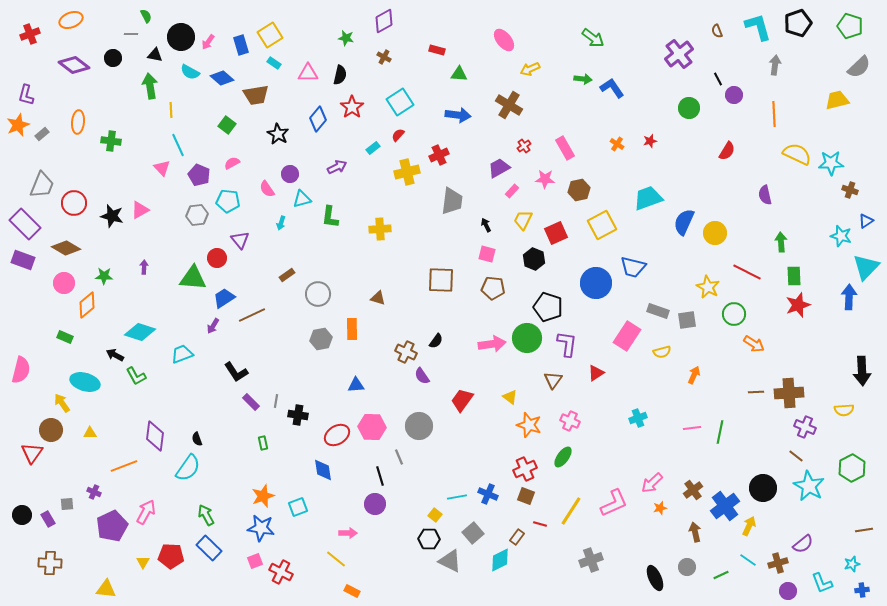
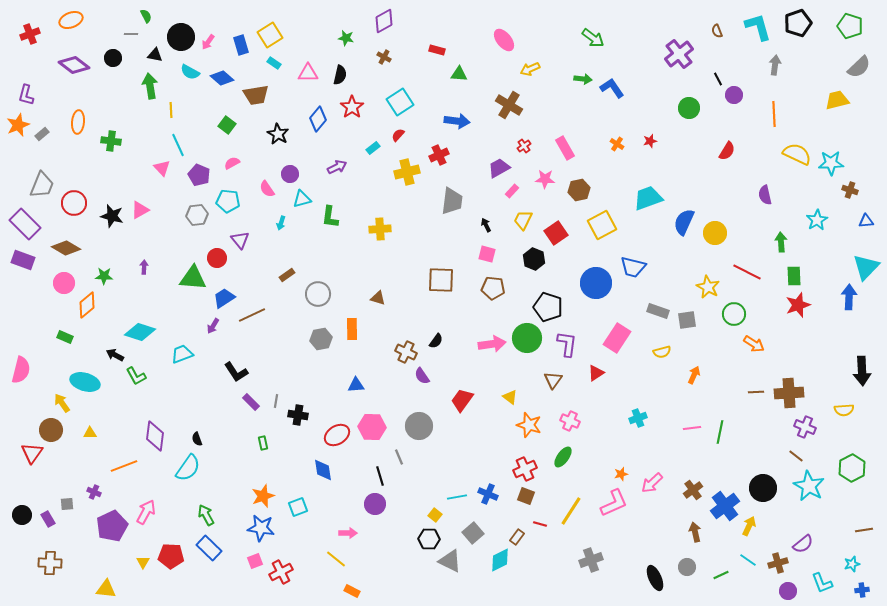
blue arrow at (458, 115): moved 1 px left, 6 px down
blue triangle at (866, 221): rotated 28 degrees clockwise
red square at (556, 233): rotated 10 degrees counterclockwise
cyan star at (841, 236): moved 24 px left, 16 px up; rotated 25 degrees clockwise
pink rectangle at (627, 336): moved 10 px left, 2 px down
orange star at (660, 508): moved 39 px left, 34 px up
red cross at (281, 572): rotated 35 degrees clockwise
